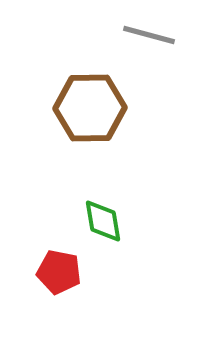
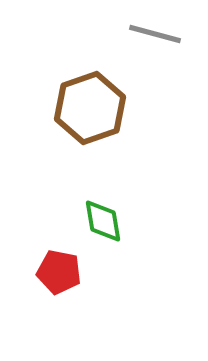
gray line: moved 6 px right, 1 px up
brown hexagon: rotated 18 degrees counterclockwise
